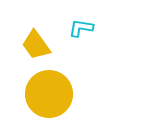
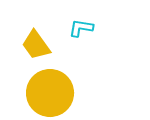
yellow circle: moved 1 px right, 1 px up
